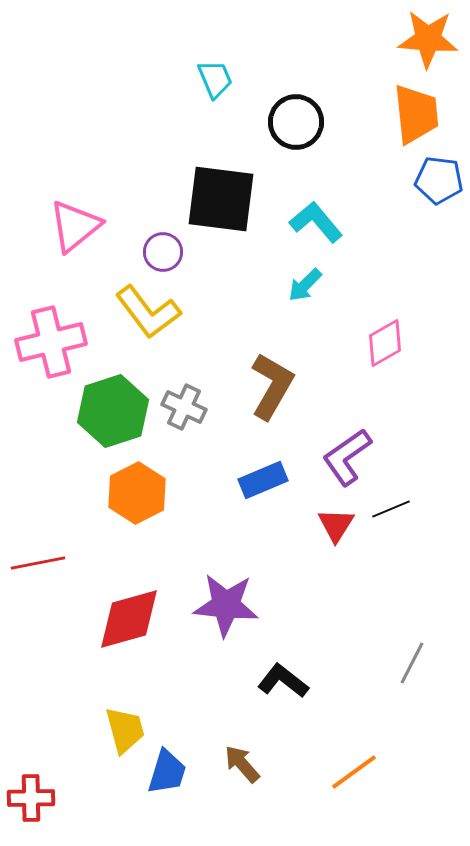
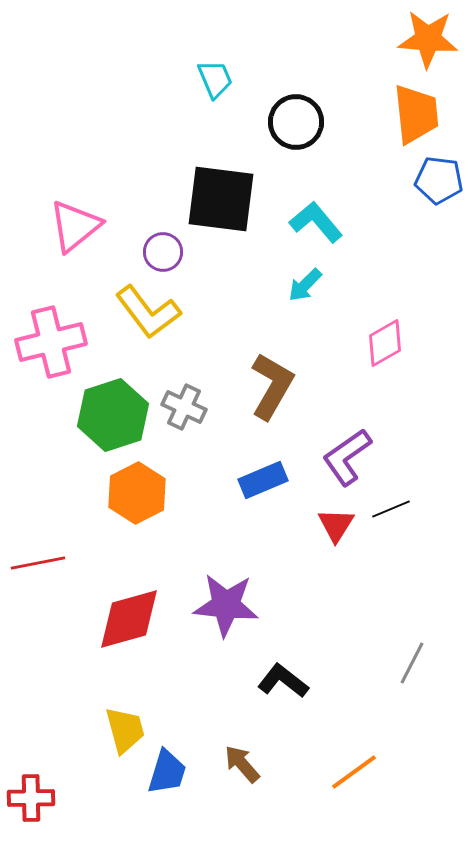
green hexagon: moved 4 px down
